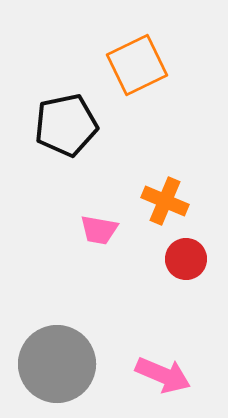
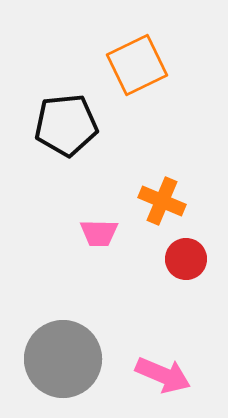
black pentagon: rotated 6 degrees clockwise
orange cross: moved 3 px left
pink trapezoid: moved 3 px down; rotated 9 degrees counterclockwise
gray circle: moved 6 px right, 5 px up
